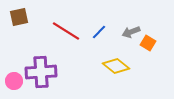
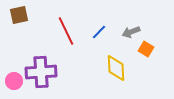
brown square: moved 2 px up
red line: rotated 32 degrees clockwise
orange square: moved 2 px left, 6 px down
yellow diamond: moved 2 px down; rotated 48 degrees clockwise
